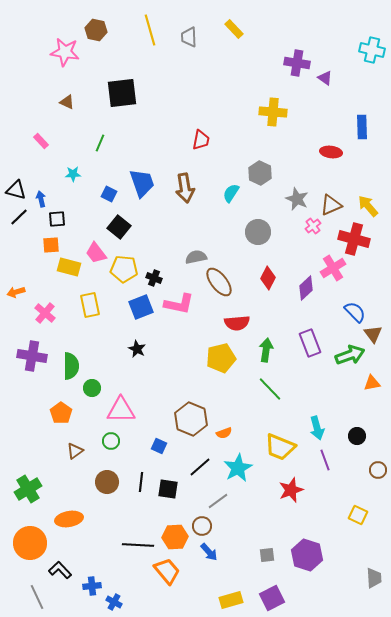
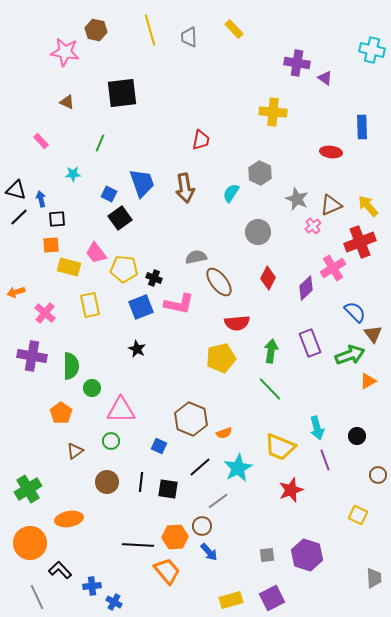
black square at (119, 227): moved 1 px right, 9 px up; rotated 15 degrees clockwise
red cross at (354, 239): moved 6 px right, 3 px down; rotated 36 degrees counterclockwise
green arrow at (266, 350): moved 5 px right, 1 px down
orange triangle at (372, 383): moved 4 px left, 2 px up; rotated 18 degrees counterclockwise
brown circle at (378, 470): moved 5 px down
